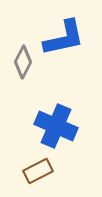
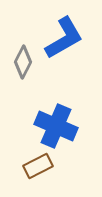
blue L-shape: rotated 18 degrees counterclockwise
brown rectangle: moved 5 px up
